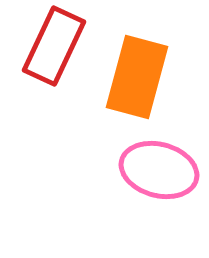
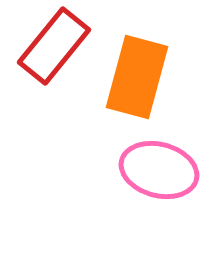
red rectangle: rotated 14 degrees clockwise
